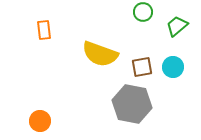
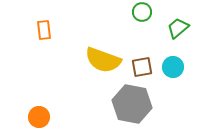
green circle: moved 1 px left
green trapezoid: moved 1 px right, 2 px down
yellow semicircle: moved 3 px right, 6 px down
orange circle: moved 1 px left, 4 px up
